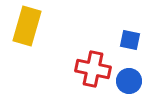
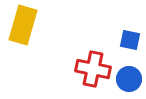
yellow rectangle: moved 4 px left, 1 px up
blue circle: moved 2 px up
